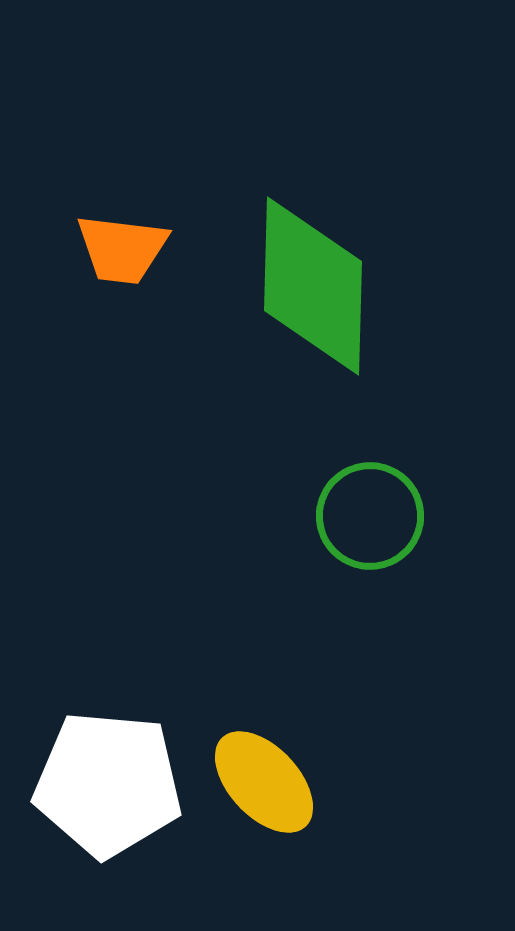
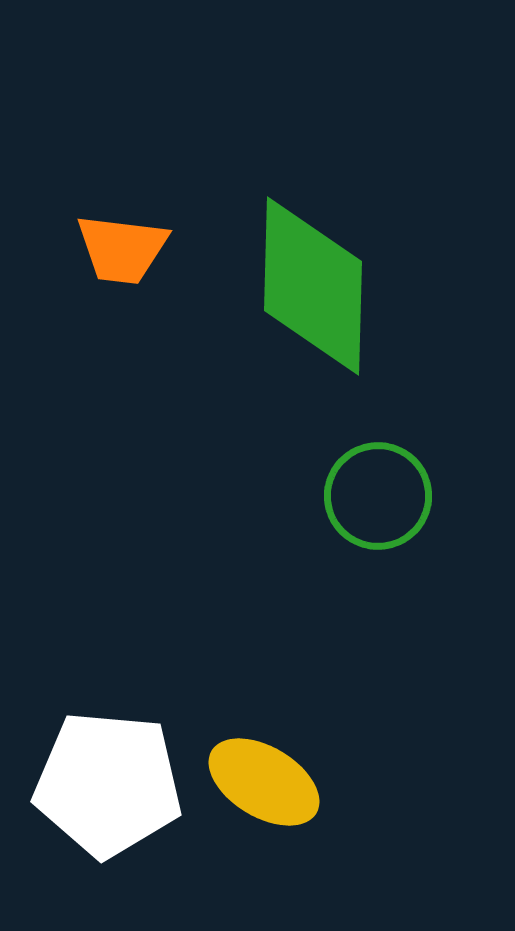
green circle: moved 8 px right, 20 px up
yellow ellipse: rotated 16 degrees counterclockwise
